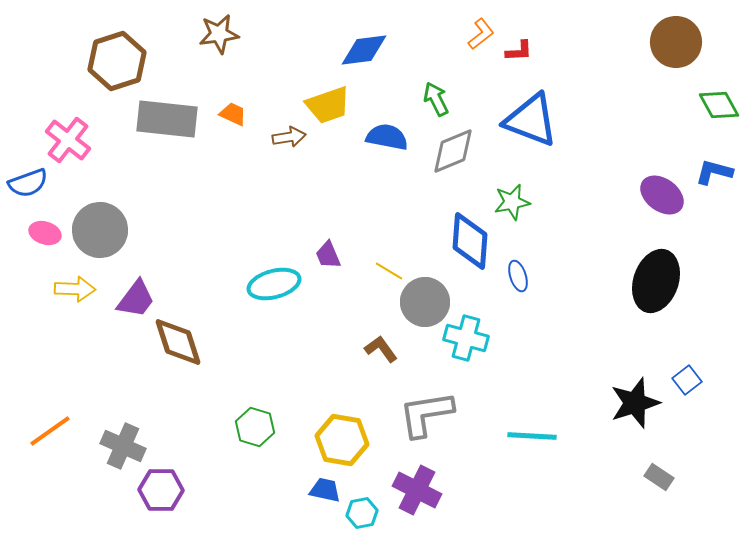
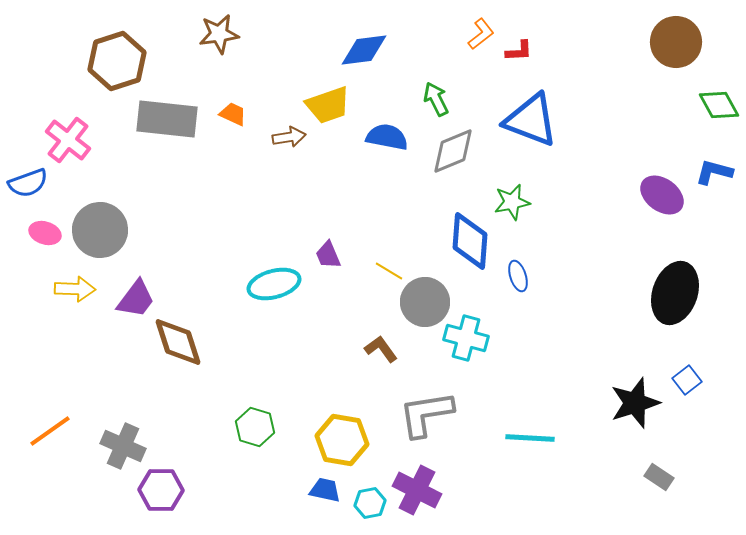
black ellipse at (656, 281): moved 19 px right, 12 px down
cyan line at (532, 436): moved 2 px left, 2 px down
cyan hexagon at (362, 513): moved 8 px right, 10 px up
